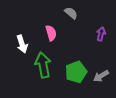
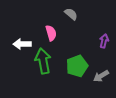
gray semicircle: moved 1 px down
purple arrow: moved 3 px right, 7 px down
white arrow: rotated 108 degrees clockwise
green arrow: moved 4 px up
green pentagon: moved 1 px right, 6 px up
